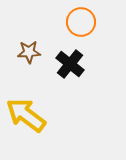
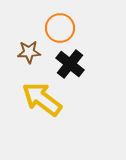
orange circle: moved 21 px left, 6 px down
yellow arrow: moved 16 px right, 16 px up
